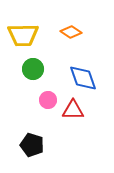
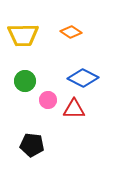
green circle: moved 8 px left, 12 px down
blue diamond: rotated 44 degrees counterclockwise
red triangle: moved 1 px right, 1 px up
black pentagon: rotated 10 degrees counterclockwise
